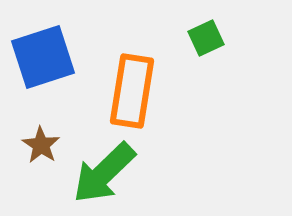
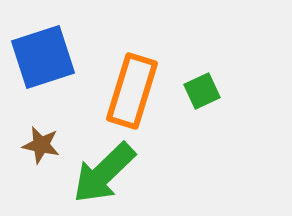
green square: moved 4 px left, 53 px down
orange rectangle: rotated 8 degrees clockwise
brown star: rotated 21 degrees counterclockwise
